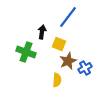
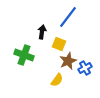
green cross: moved 2 px left, 3 px down
yellow semicircle: rotated 32 degrees clockwise
